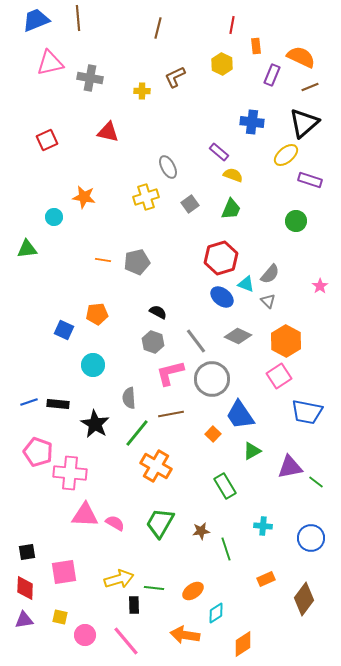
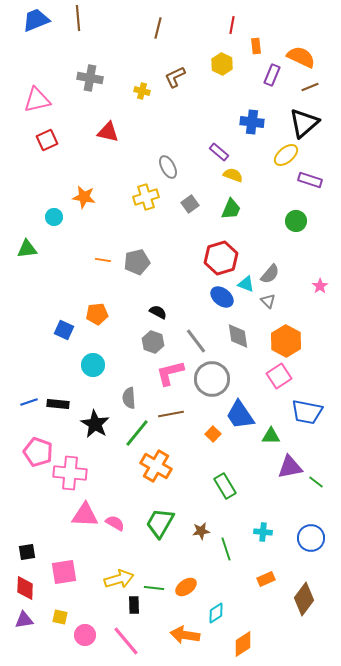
pink triangle at (50, 63): moved 13 px left, 37 px down
yellow cross at (142, 91): rotated 14 degrees clockwise
gray diamond at (238, 336): rotated 56 degrees clockwise
green triangle at (252, 451): moved 19 px right, 15 px up; rotated 30 degrees clockwise
cyan cross at (263, 526): moved 6 px down
orange ellipse at (193, 591): moved 7 px left, 4 px up
